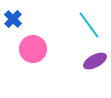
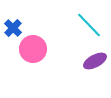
blue cross: moved 9 px down
cyan line: rotated 8 degrees counterclockwise
